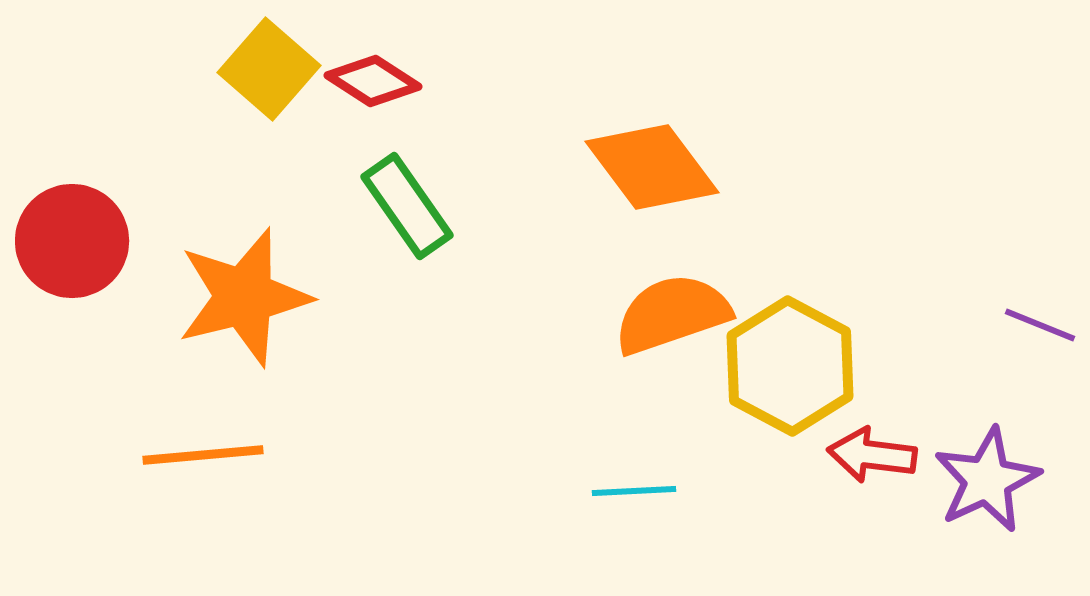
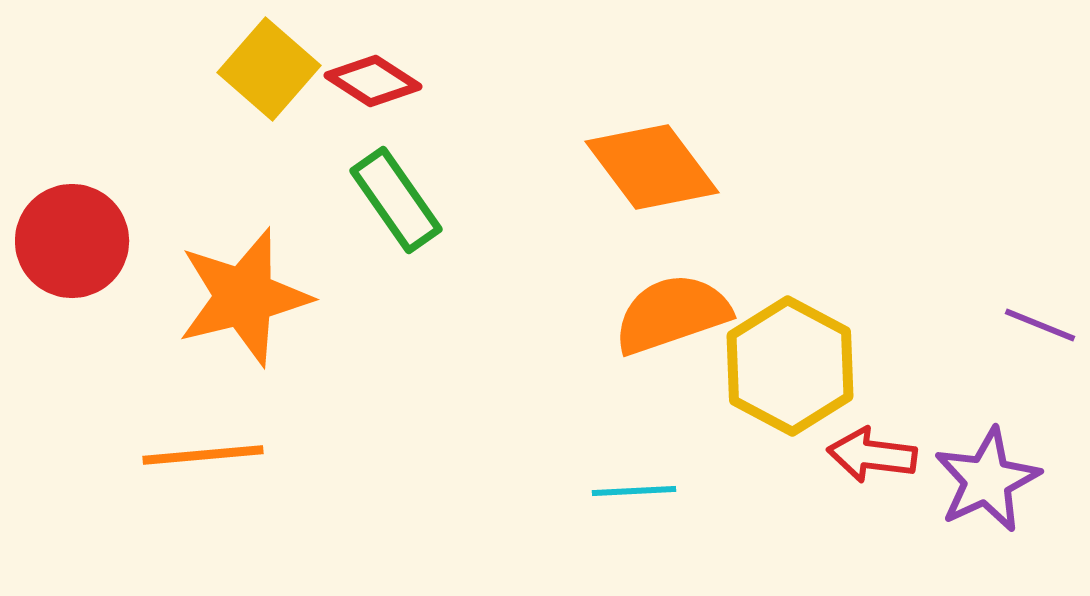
green rectangle: moved 11 px left, 6 px up
